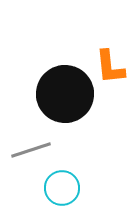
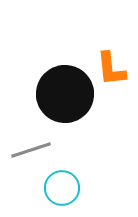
orange L-shape: moved 1 px right, 2 px down
